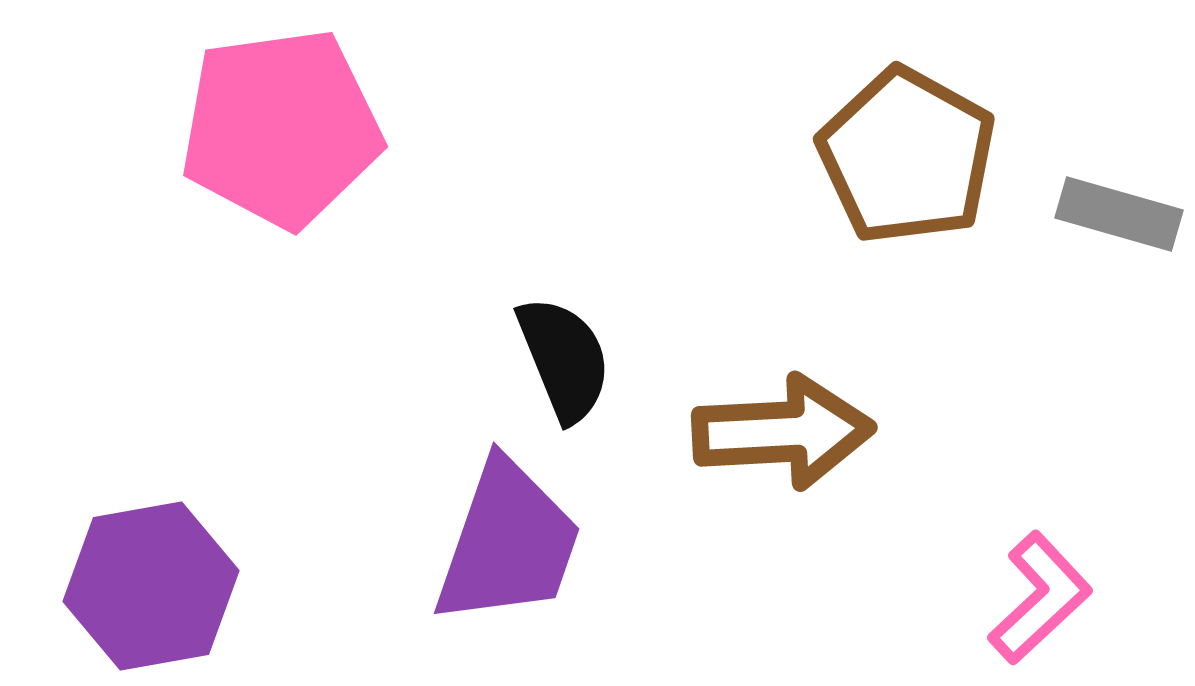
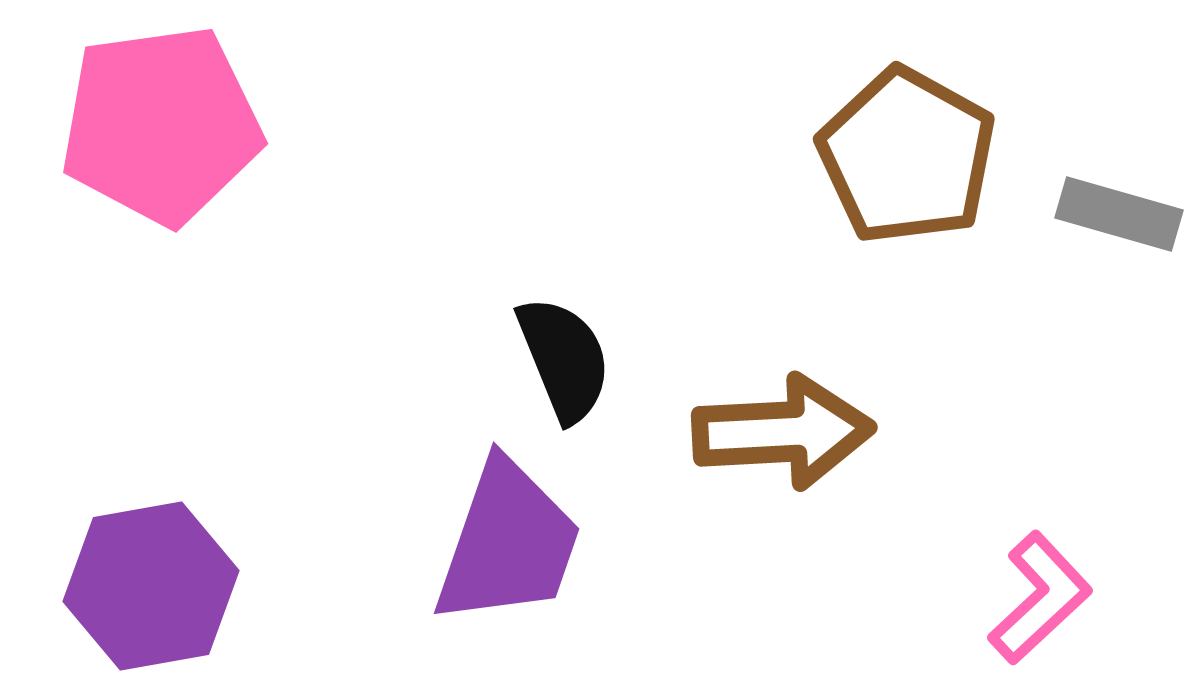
pink pentagon: moved 120 px left, 3 px up
